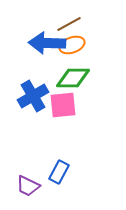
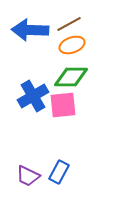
blue arrow: moved 17 px left, 13 px up
green diamond: moved 2 px left, 1 px up
purple trapezoid: moved 10 px up
